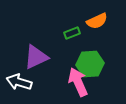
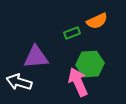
purple triangle: rotated 20 degrees clockwise
